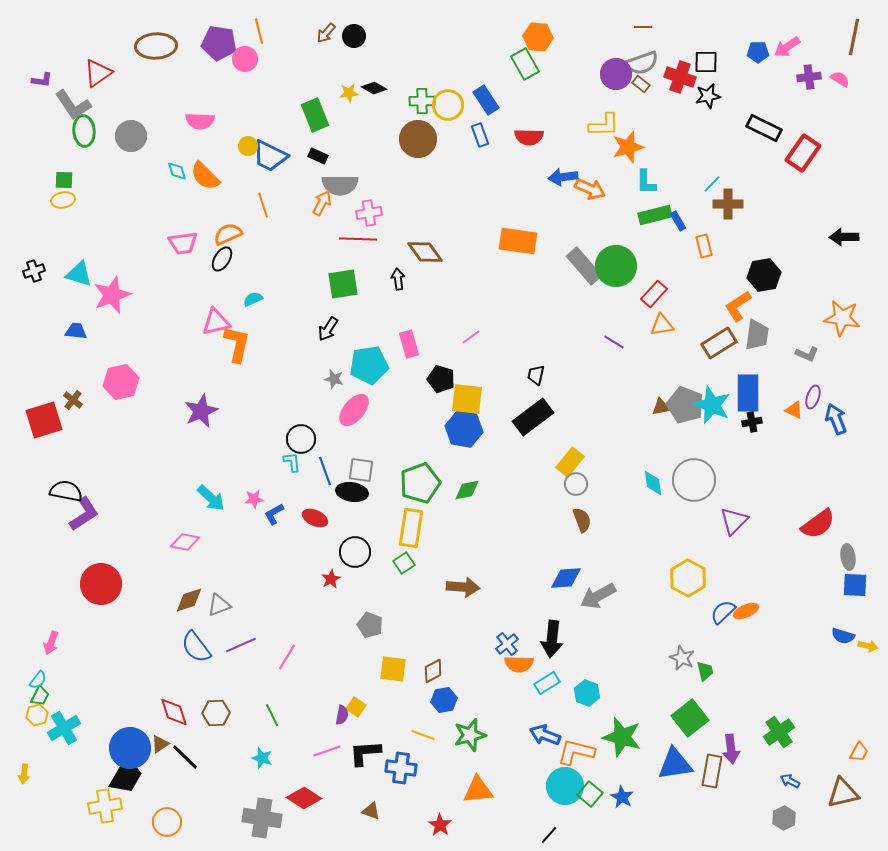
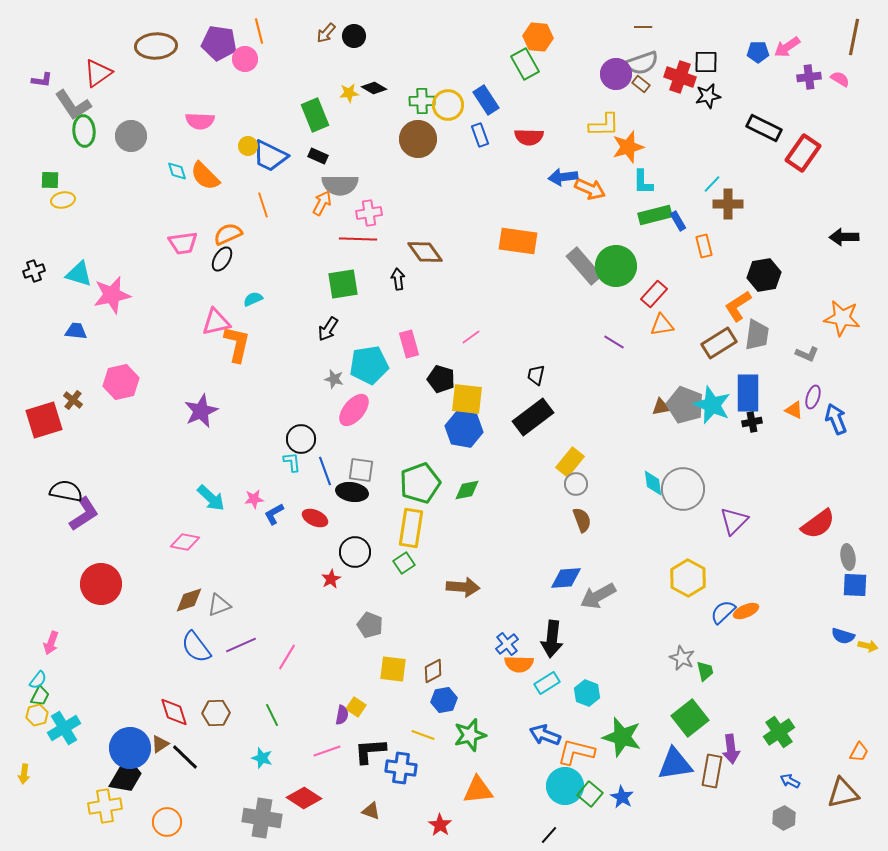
green square at (64, 180): moved 14 px left
cyan L-shape at (646, 182): moved 3 px left
pink star at (112, 295): rotated 9 degrees clockwise
gray circle at (694, 480): moved 11 px left, 9 px down
black L-shape at (365, 753): moved 5 px right, 2 px up
